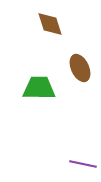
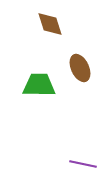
green trapezoid: moved 3 px up
